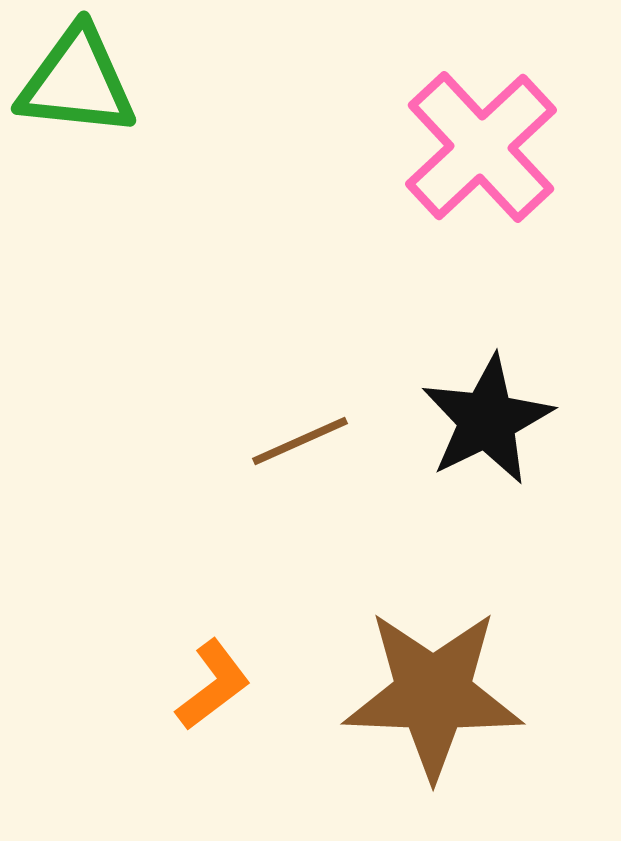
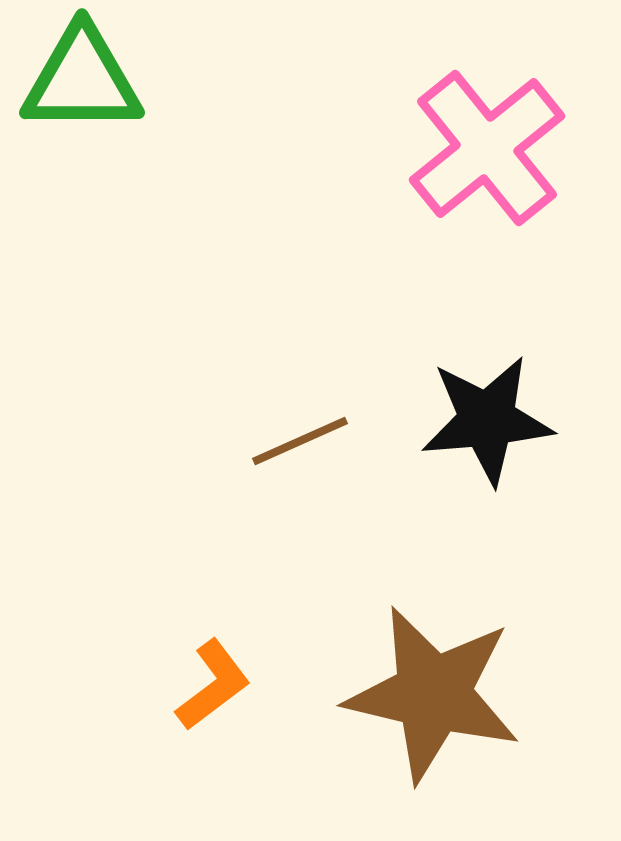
green triangle: moved 5 px right, 2 px up; rotated 6 degrees counterclockwise
pink cross: moved 6 px right, 1 px down; rotated 4 degrees clockwise
black star: rotated 21 degrees clockwise
brown star: rotated 11 degrees clockwise
